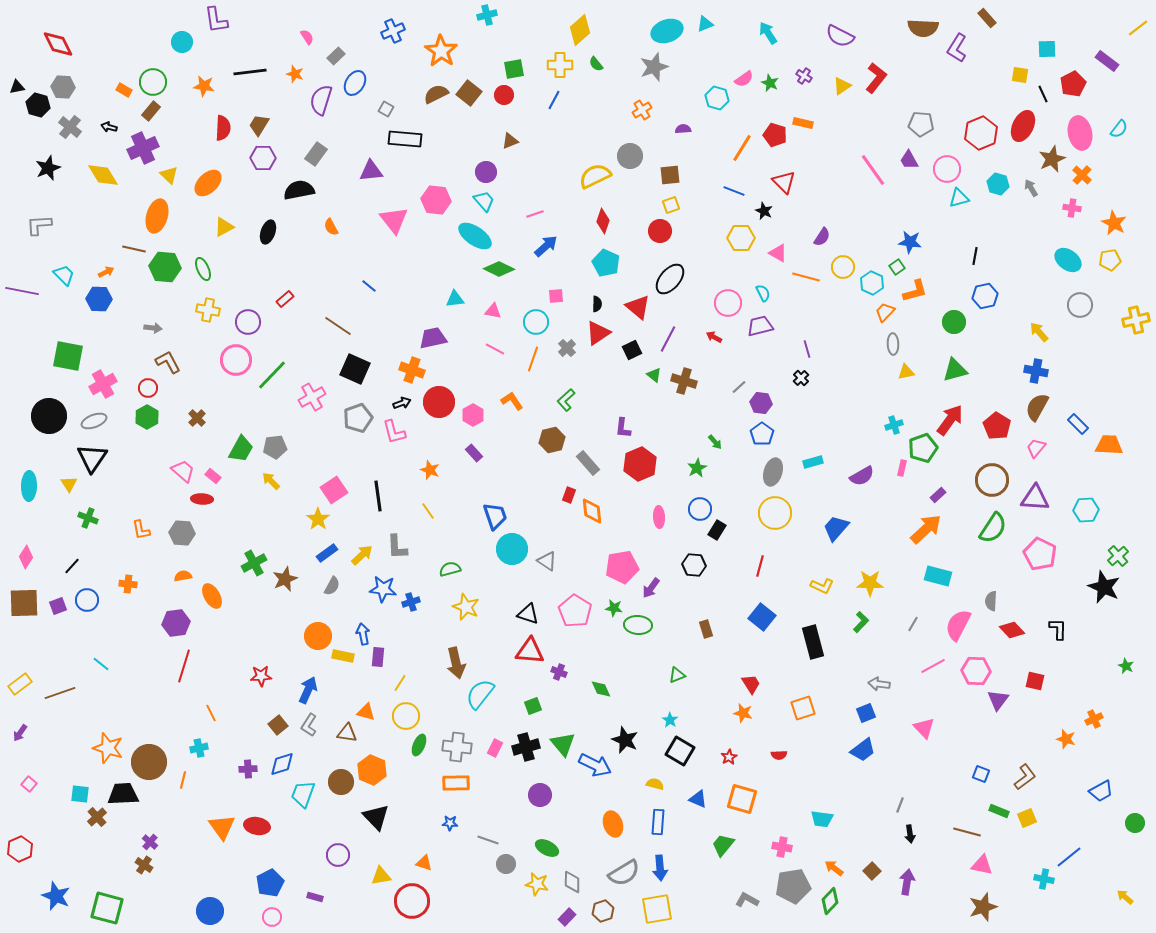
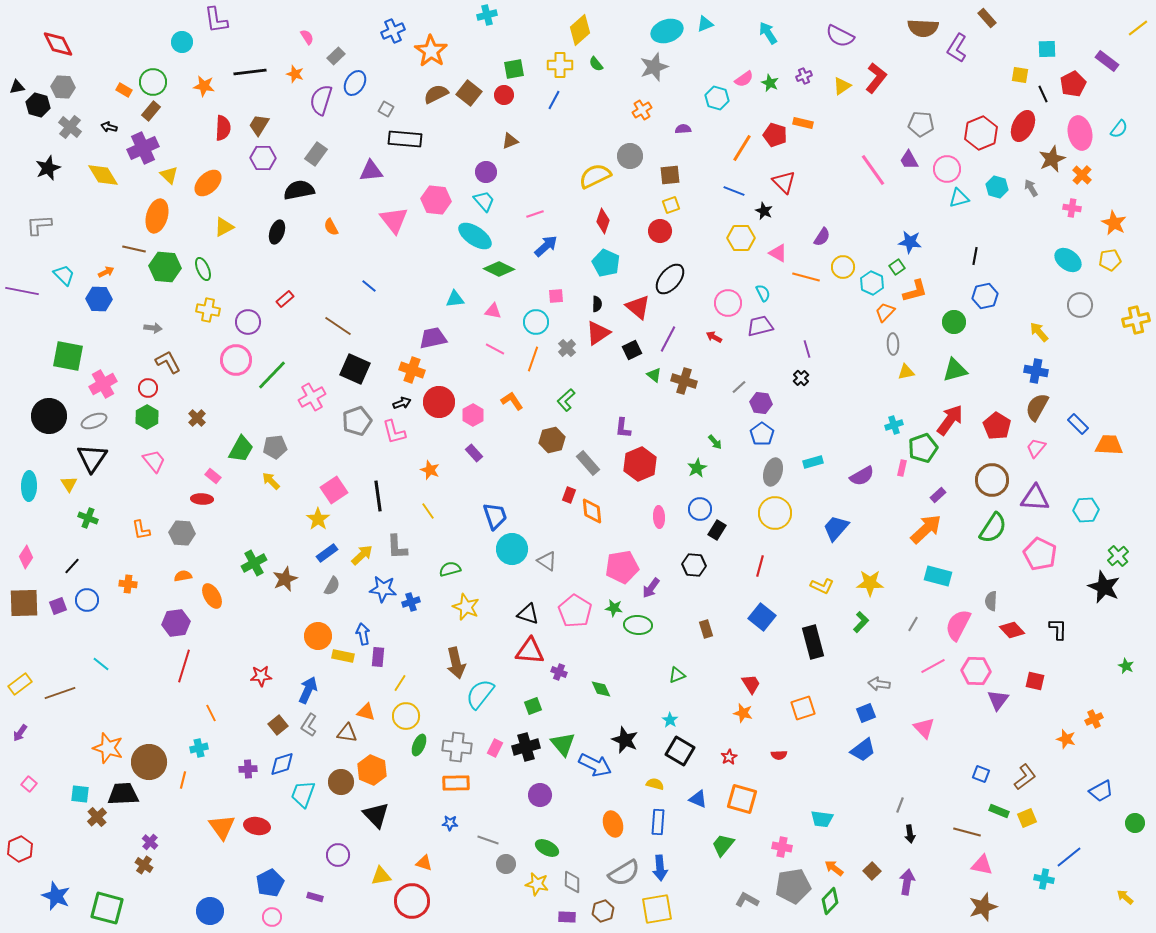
orange star at (441, 51): moved 10 px left
purple cross at (804, 76): rotated 35 degrees clockwise
cyan hexagon at (998, 184): moved 1 px left, 3 px down
black ellipse at (268, 232): moved 9 px right
gray pentagon at (358, 418): moved 1 px left, 3 px down
pink trapezoid at (183, 471): moved 29 px left, 10 px up; rotated 10 degrees clockwise
black triangle at (376, 817): moved 2 px up
purple rectangle at (567, 917): rotated 48 degrees clockwise
